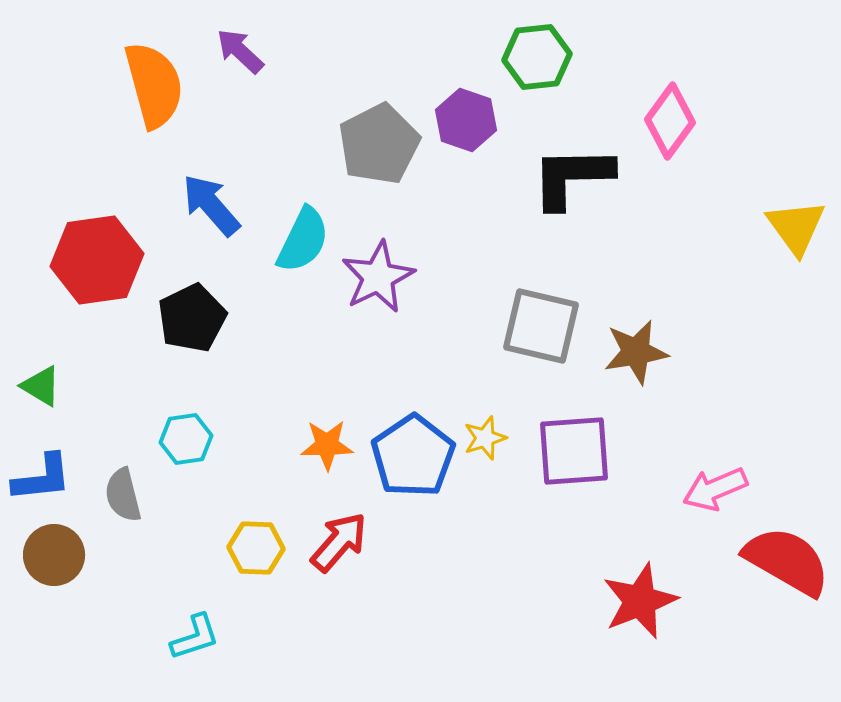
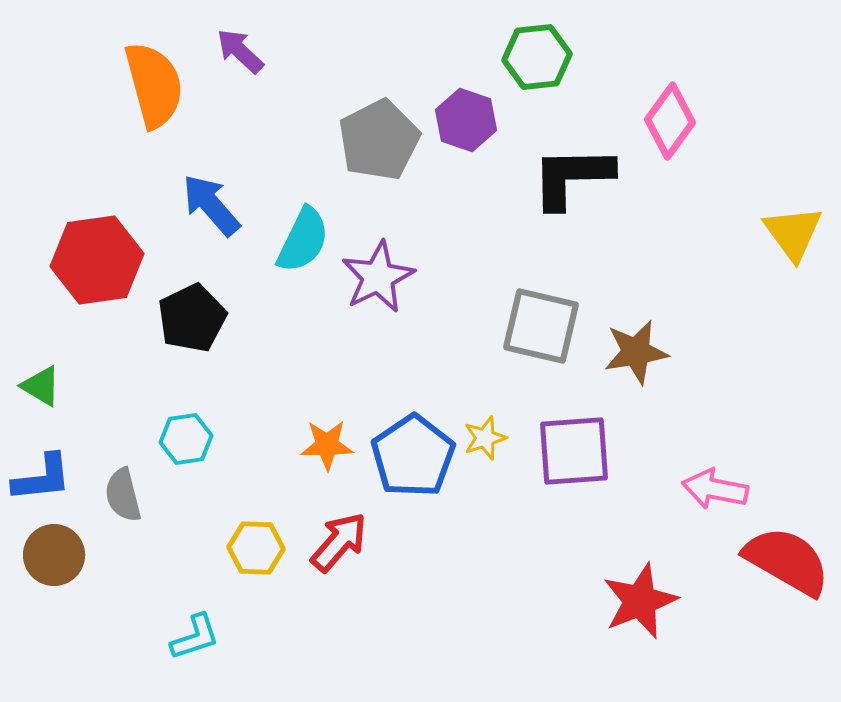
gray pentagon: moved 4 px up
yellow triangle: moved 3 px left, 6 px down
pink arrow: rotated 34 degrees clockwise
